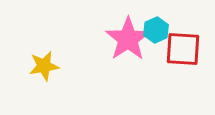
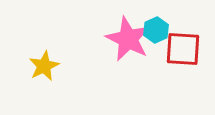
pink star: rotated 12 degrees counterclockwise
yellow star: rotated 16 degrees counterclockwise
